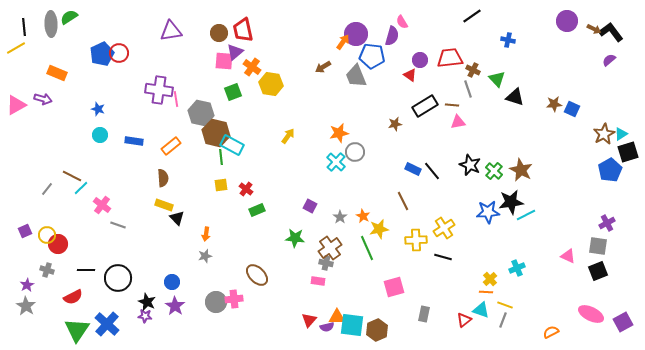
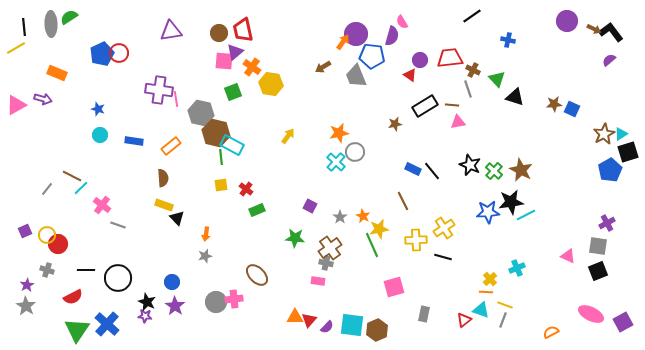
green line at (367, 248): moved 5 px right, 3 px up
orange triangle at (337, 317): moved 42 px left
purple semicircle at (327, 327): rotated 32 degrees counterclockwise
